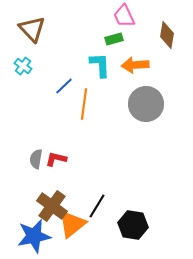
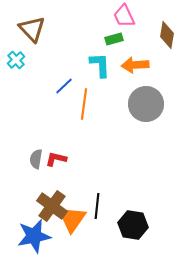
cyan cross: moved 7 px left, 6 px up; rotated 12 degrees clockwise
black line: rotated 25 degrees counterclockwise
orange triangle: moved 5 px up; rotated 16 degrees counterclockwise
